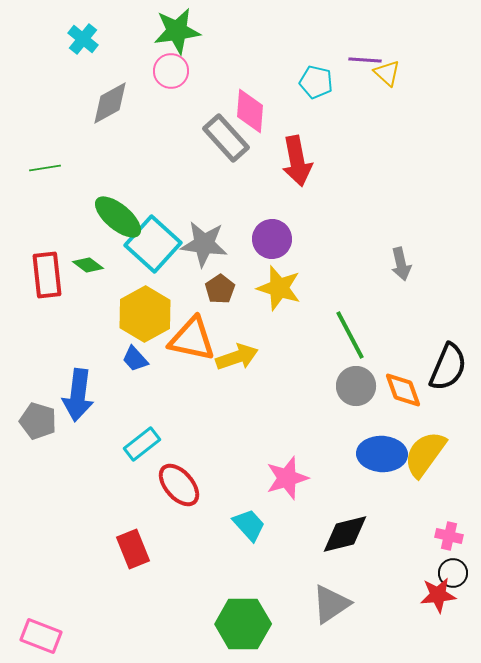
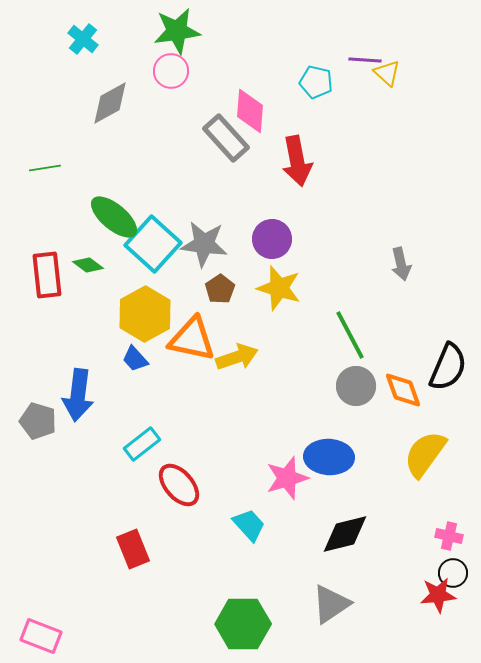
green ellipse at (118, 217): moved 4 px left
blue ellipse at (382, 454): moved 53 px left, 3 px down
